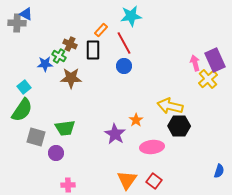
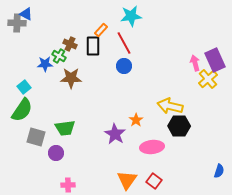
black rectangle: moved 4 px up
